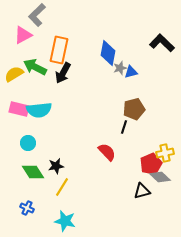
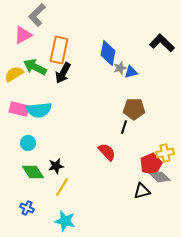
brown pentagon: rotated 15 degrees clockwise
